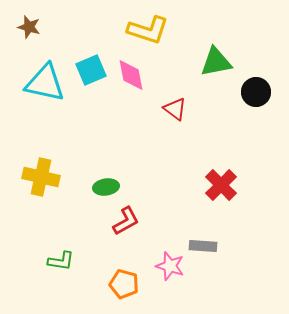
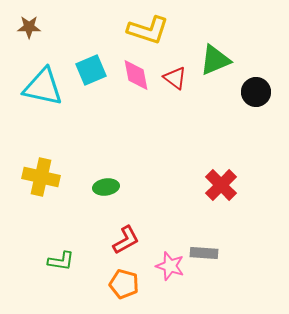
brown star: rotated 15 degrees counterclockwise
green triangle: moved 1 px left, 2 px up; rotated 12 degrees counterclockwise
pink diamond: moved 5 px right
cyan triangle: moved 2 px left, 4 px down
red triangle: moved 31 px up
red L-shape: moved 19 px down
gray rectangle: moved 1 px right, 7 px down
